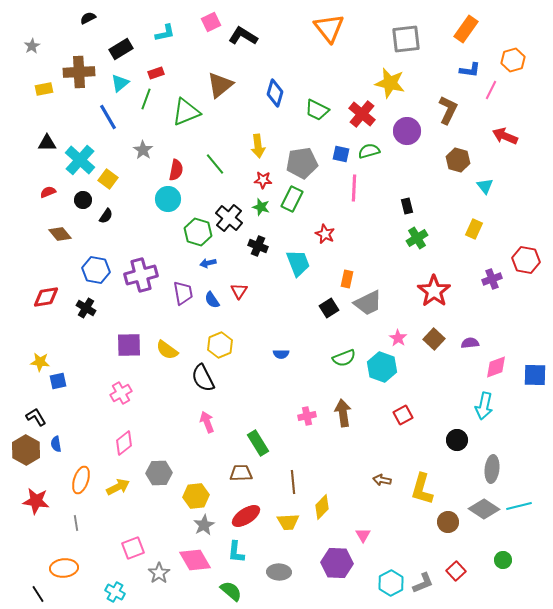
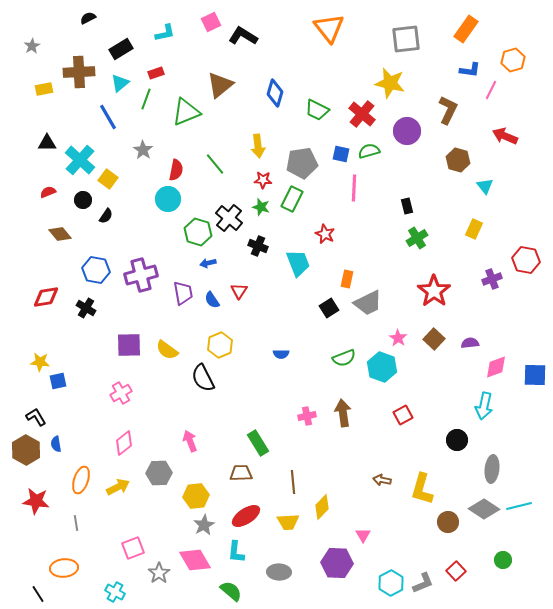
pink arrow at (207, 422): moved 17 px left, 19 px down
